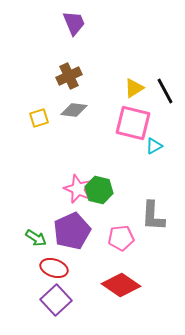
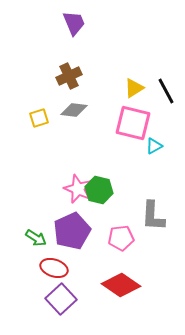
black line: moved 1 px right
purple square: moved 5 px right, 1 px up
